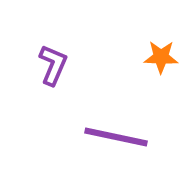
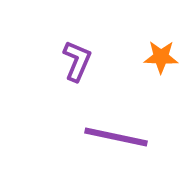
purple L-shape: moved 24 px right, 4 px up
